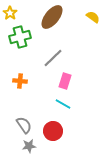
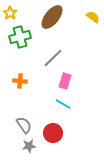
red circle: moved 2 px down
